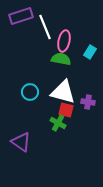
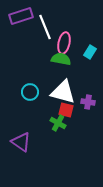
pink ellipse: moved 2 px down
